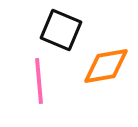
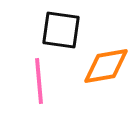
black square: rotated 15 degrees counterclockwise
